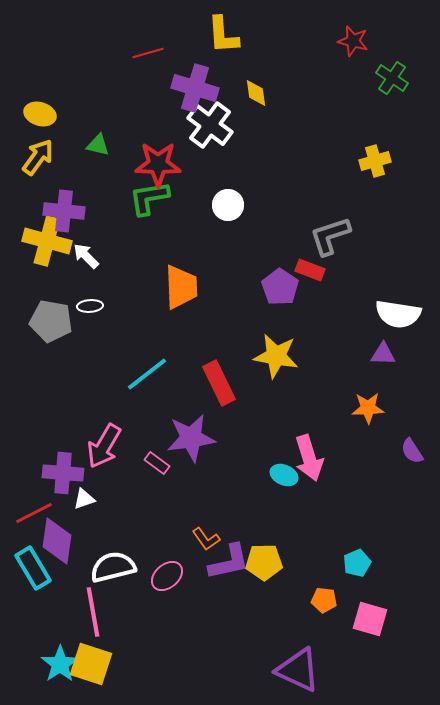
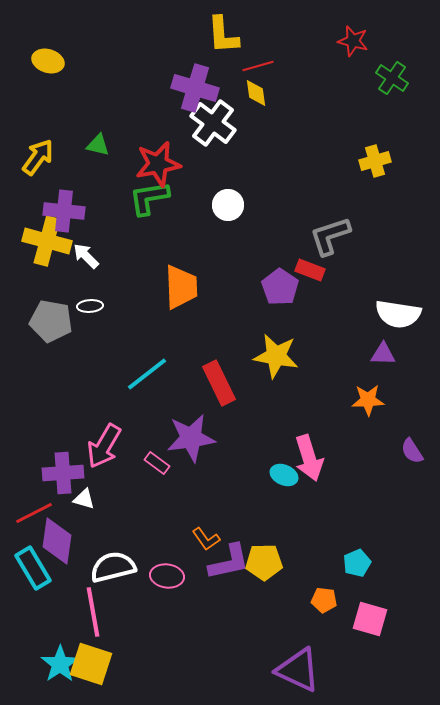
red line at (148, 53): moved 110 px right, 13 px down
yellow ellipse at (40, 114): moved 8 px right, 53 px up
white cross at (210, 125): moved 3 px right, 2 px up
red star at (158, 164): rotated 12 degrees counterclockwise
orange star at (368, 408): moved 8 px up
purple cross at (63, 473): rotated 9 degrees counterclockwise
white triangle at (84, 499): rotated 35 degrees clockwise
pink ellipse at (167, 576): rotated 48 degrees clockwise
